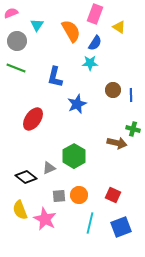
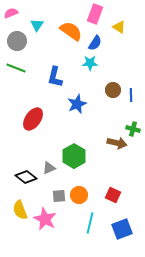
orange semicircle: rotated 25 degrees counterclockwise
blue square: moved 1 px right, 2 px down
